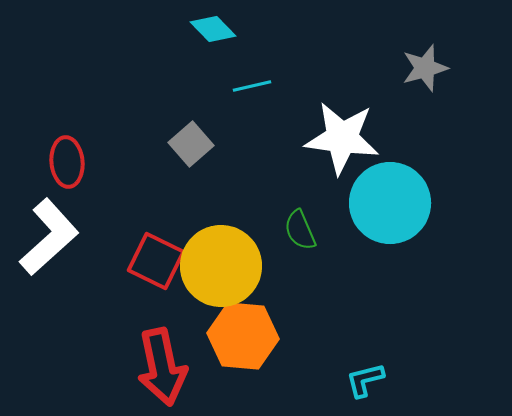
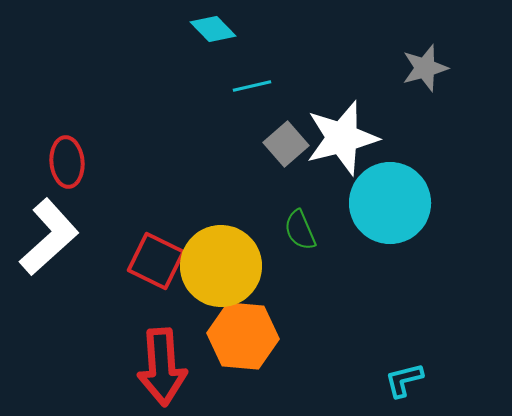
white star: rotated 22 degrees counterclockwise
gray square: moved 95 px right
red arrow: rotated 8 degrees clockwise
cyan L-shape: moved 39 px right
